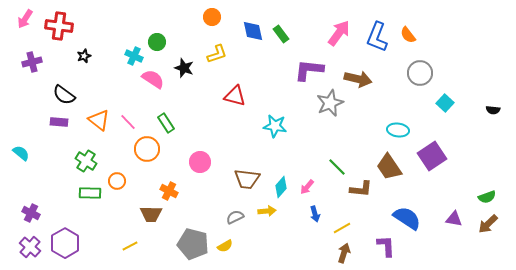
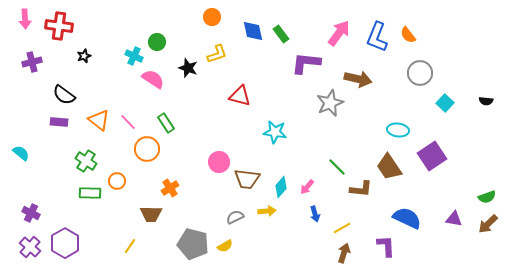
pink arrow at (25, 19): rotated 36 degrees counterclockwise
black star at (184, 68): moved 4 px right
purple L-shape at (309, 70): moved 3 px left, 7 px up
red triangle at (235, 96): moved 5 px right
black semicircle at (493, 110): moved 7 px left, 9 px up
cyan star at (275, 126): moved 6 px down
pink circle at (200, 162): moved 19 px right
orange cross at (169, 191): moved 1 px right, 3 px up; rotated 30 degrees clockwise
blue semicircle at (407, 218): rotated 8 degrees counterclockwise
yellow line at (130, 246): rotated 28 degrees counterclockwise
